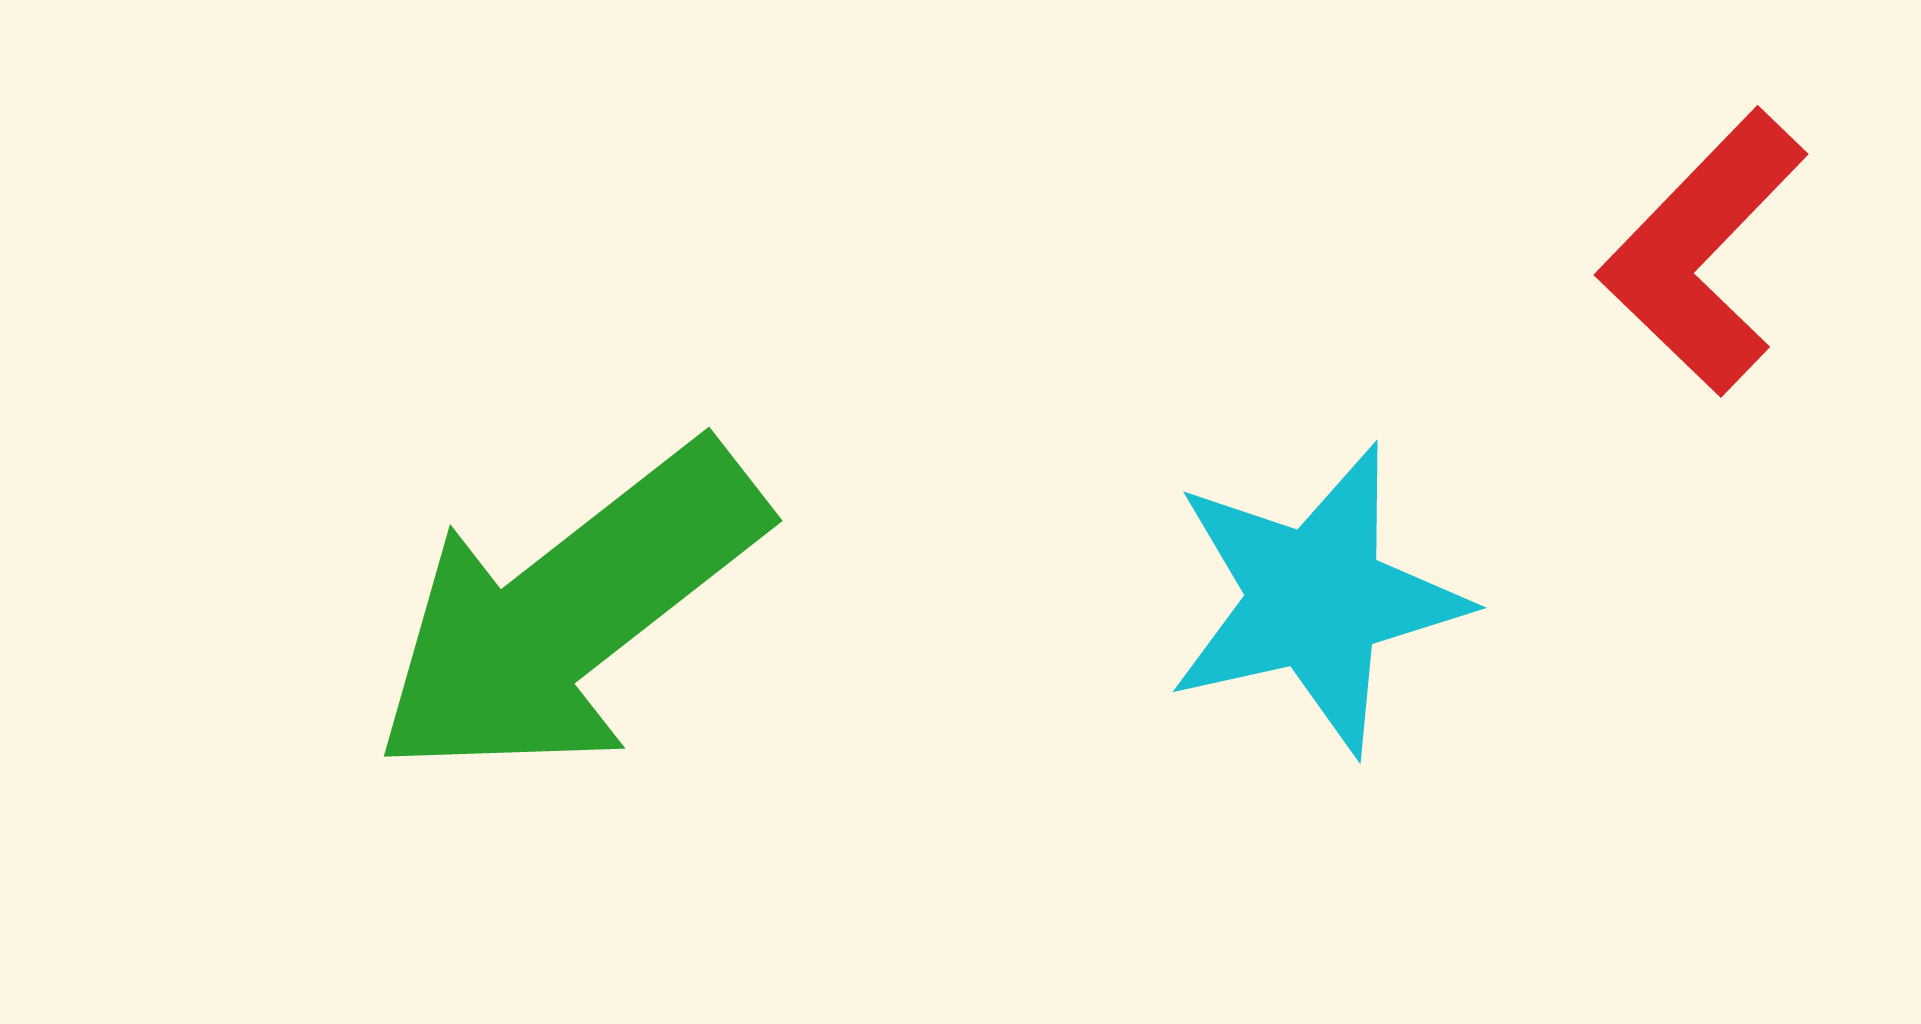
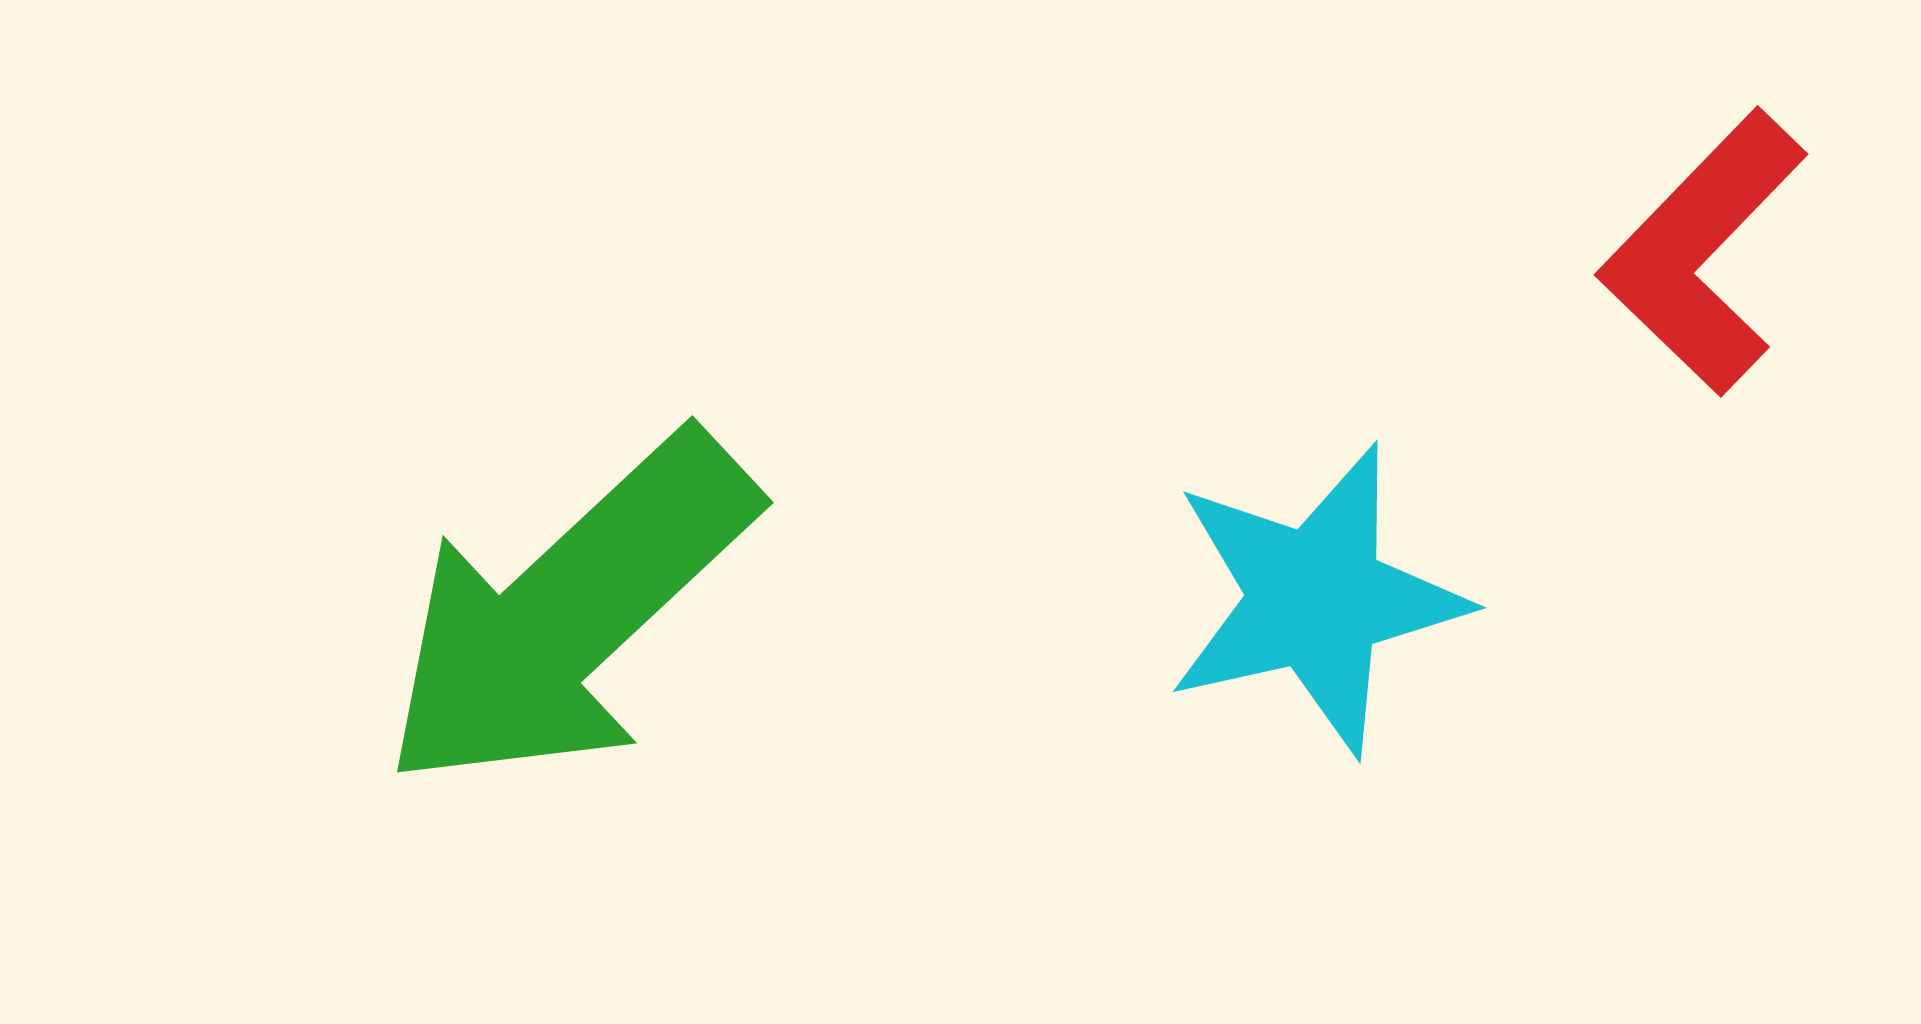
green arrow: rotated 5 degrees counterclockwise
